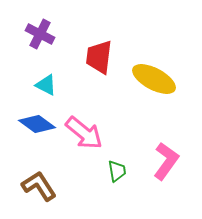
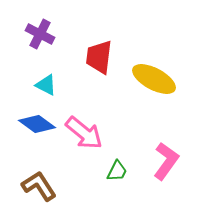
green trapezoid: rotated 35 degrees clockwise
